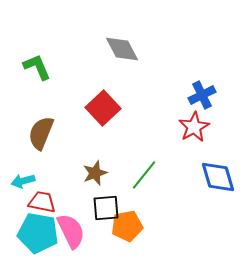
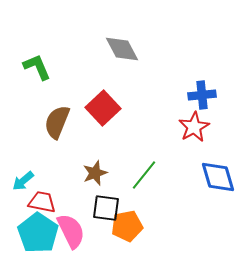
blue cross: rotated 20 degrees clockwise
brown semicircle: moved 16 px right, 11 px up
cyan arrow: rotated 25 degrees counterclockwise
black square: rotated 12 degrees clockwise
cyan pentagon: rotated 24 degrees clockwise
